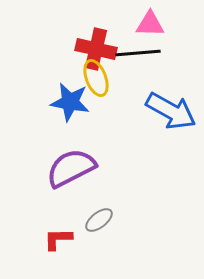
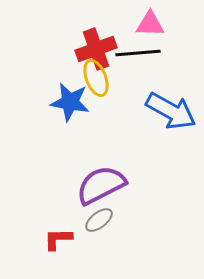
red cross: rotated 33 degrees counterclockwise
purple semicircle: moved 30 px right, 17 px down
